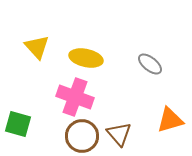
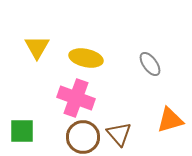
yellow triangle: rotated 12 degrees clockwise
gray ellipse: rotated 15 degrees clockwise
pink cross: moved 1 px right, 1 px down
green square: moved 4 px right, 7 px down; rotated 16 degrees counterclockwise
brown circle: moved 1 px right, 1 px down
